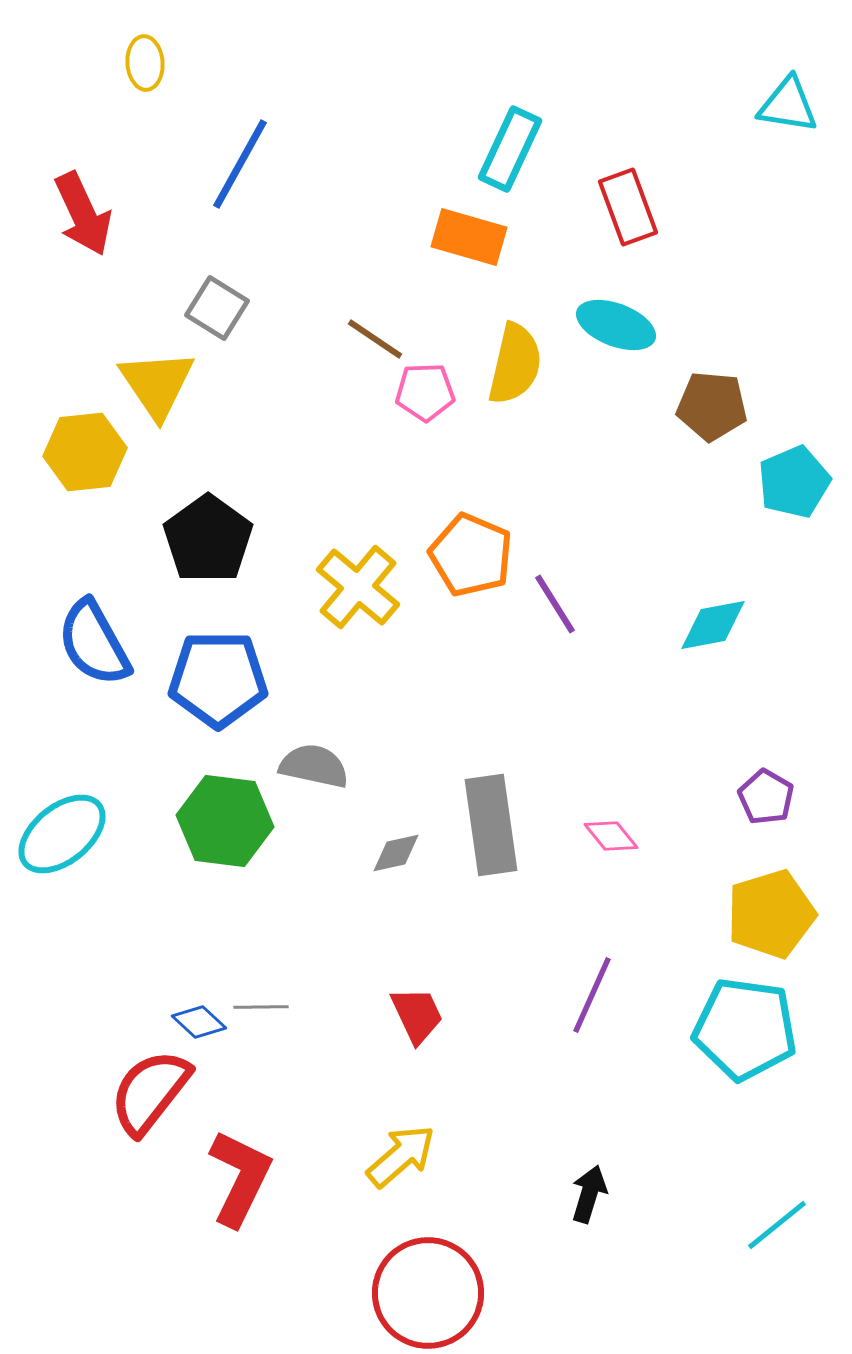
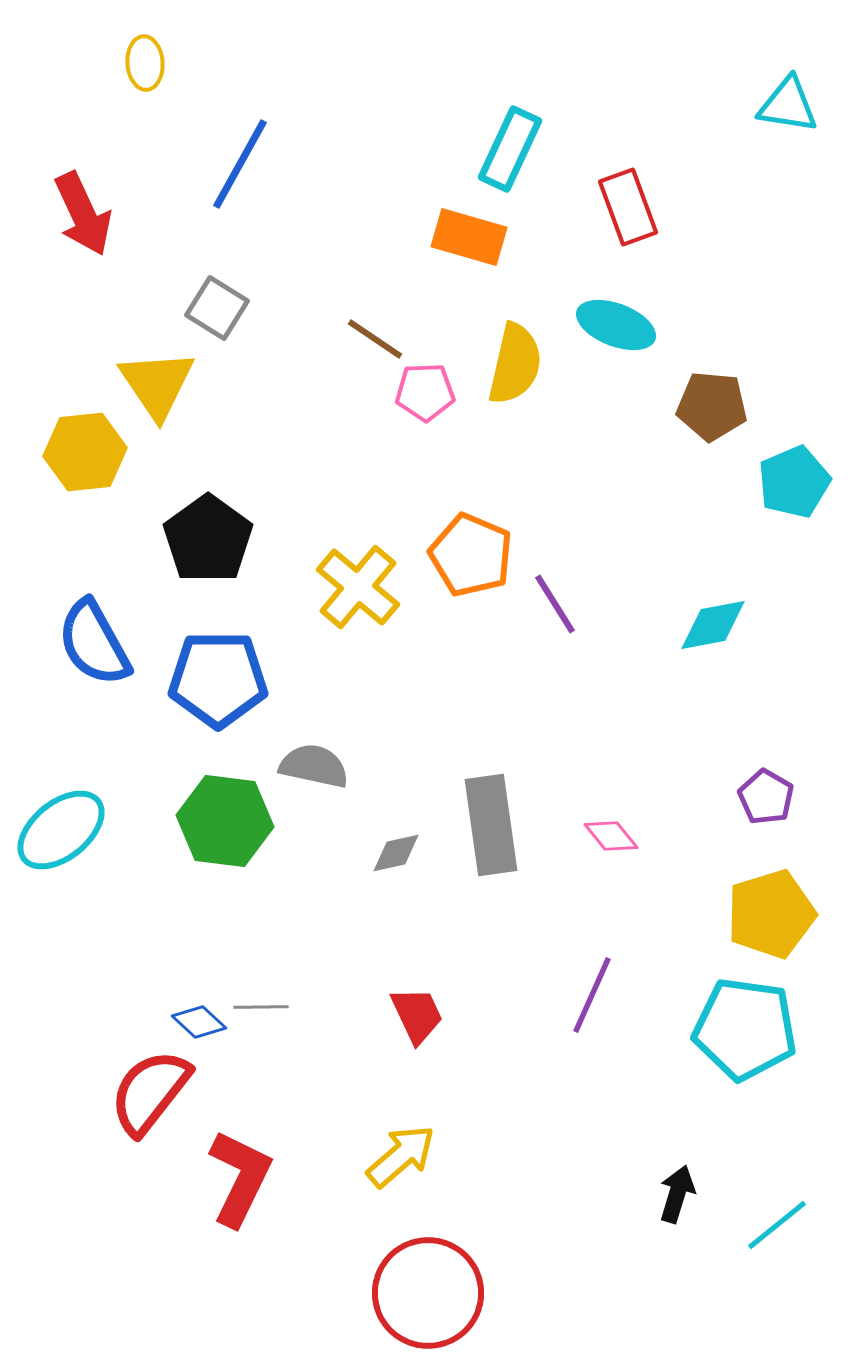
cyan ellipse at (62, 834): moved 1 px left, 4 px up
black arrow at (589, 1194): moved 88 px right
